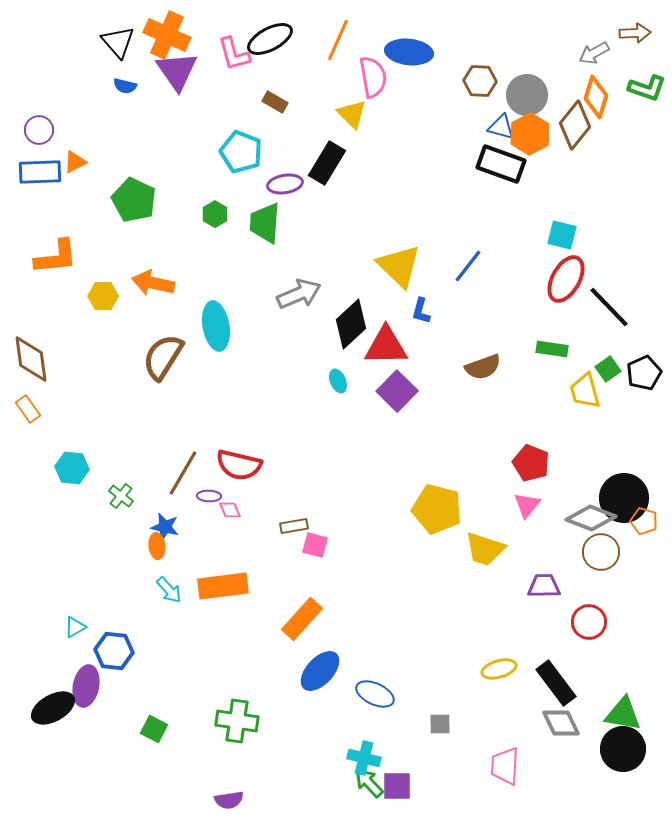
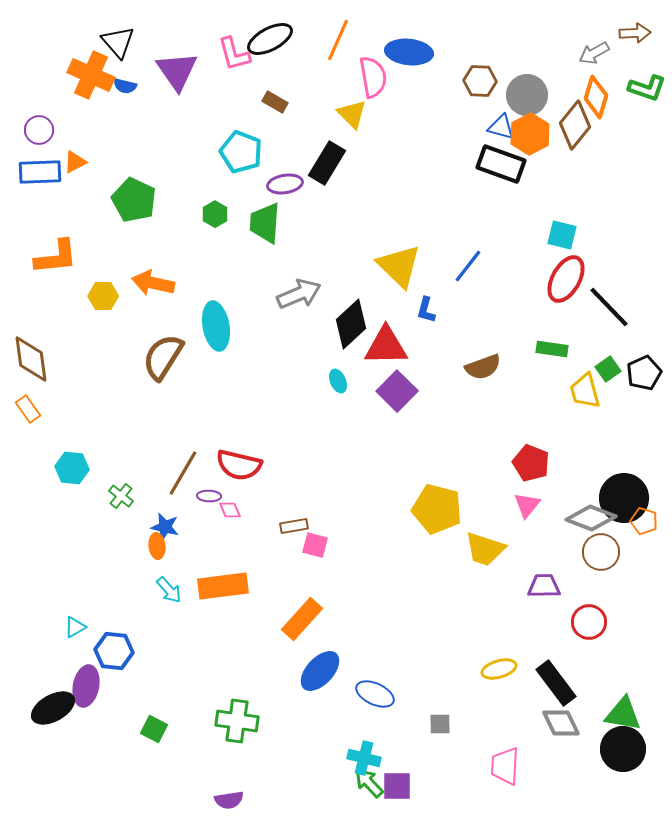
orange cross at (167, 35): moved 76 px left, 40 px down
blue L-shape at (421, 311): moved 5 px right, 1 px up
